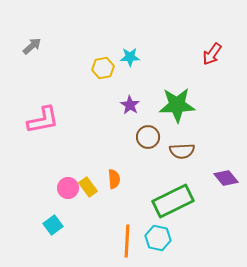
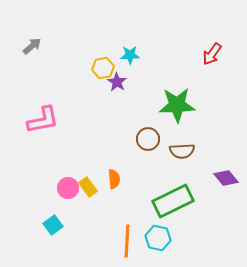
cyan star: moved 2 px up
purple star: moved 13 px left, 23 px up
brown circle: moved 2 px down
